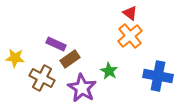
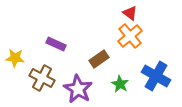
brown rectangle: moved 29 px right
green star: moved 11 px right, 13 px down
blue cross: moved 2 px left; rotated 20 degrees clockwise
purple star: moved 4 px left, 1 px down
